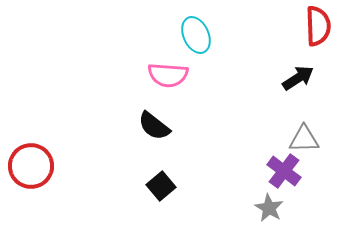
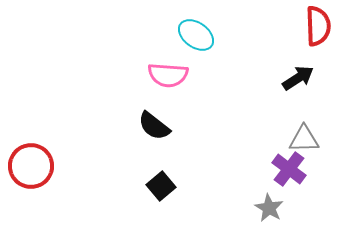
cyan ellipse: rotated 30 degrees counterclockwise
purple cross: moved 5 px right, 2 px up
